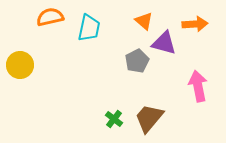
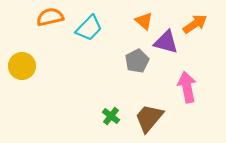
orange arrow: rotated 30 degrees counterclockwise
cyan trapezoid: rotated 32 degrees clockwise
purple triangle: moved 2 px right, 1 px up
yellow circle: moved 2 px right, 1 px down
pink arrow: moved 11 px left, 1 px down
green cross: moved 3 px left, 3 px up
